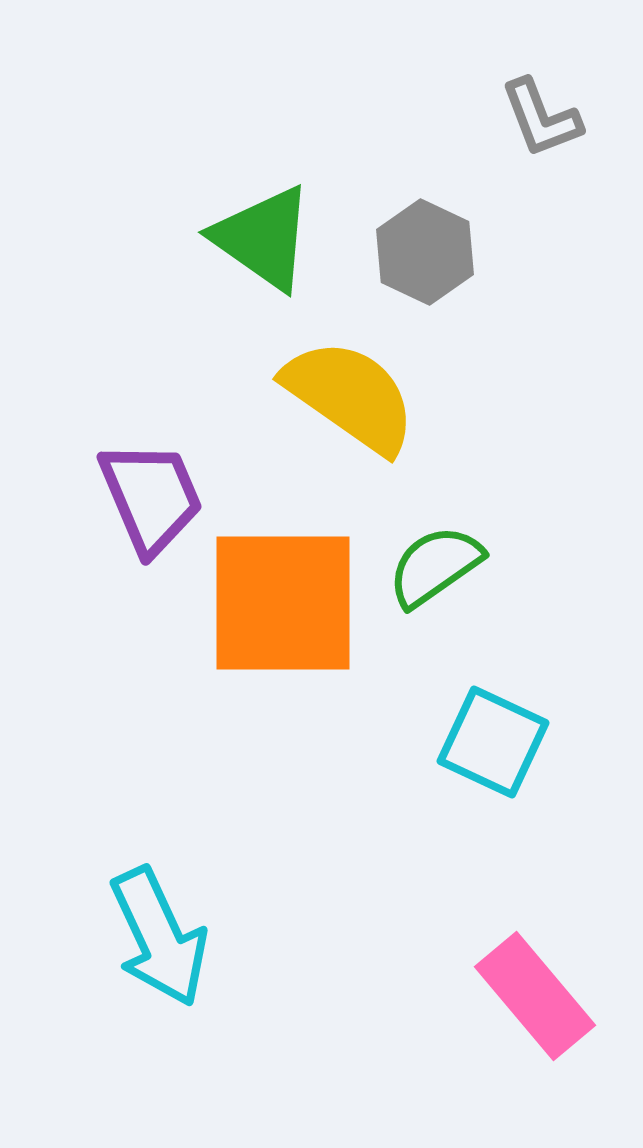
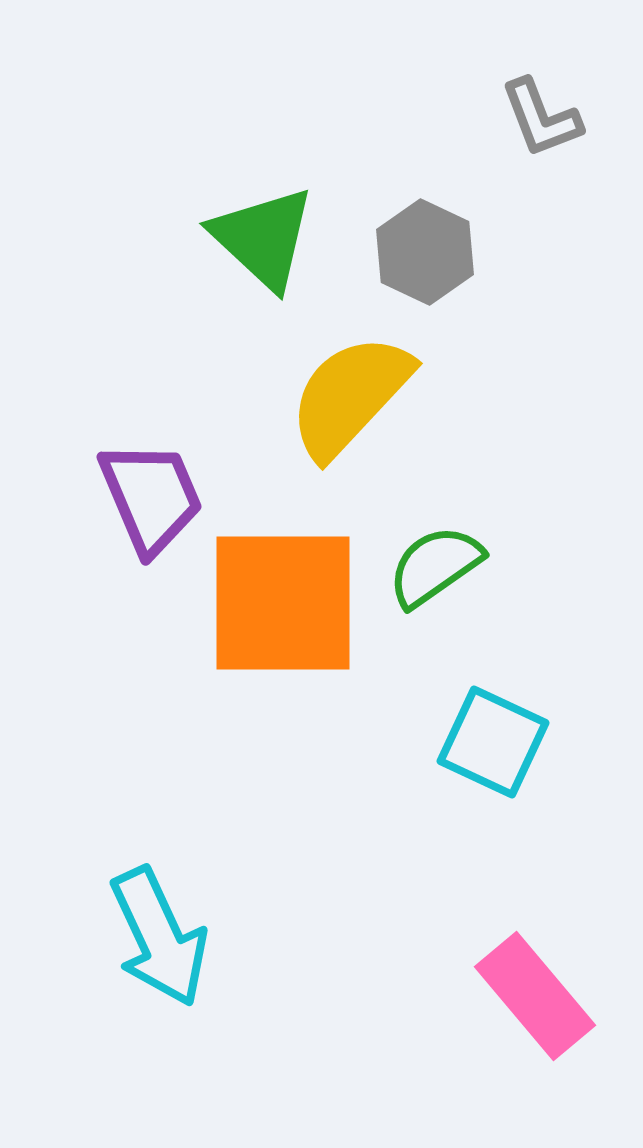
green triangle: rotated 8 degrees clockwise
yellow semicircle: rotated 82 degrees counterclockwise
